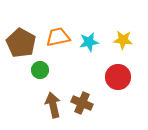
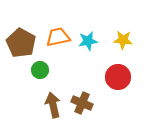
cyan star: moved 1 px left, 1 px up
